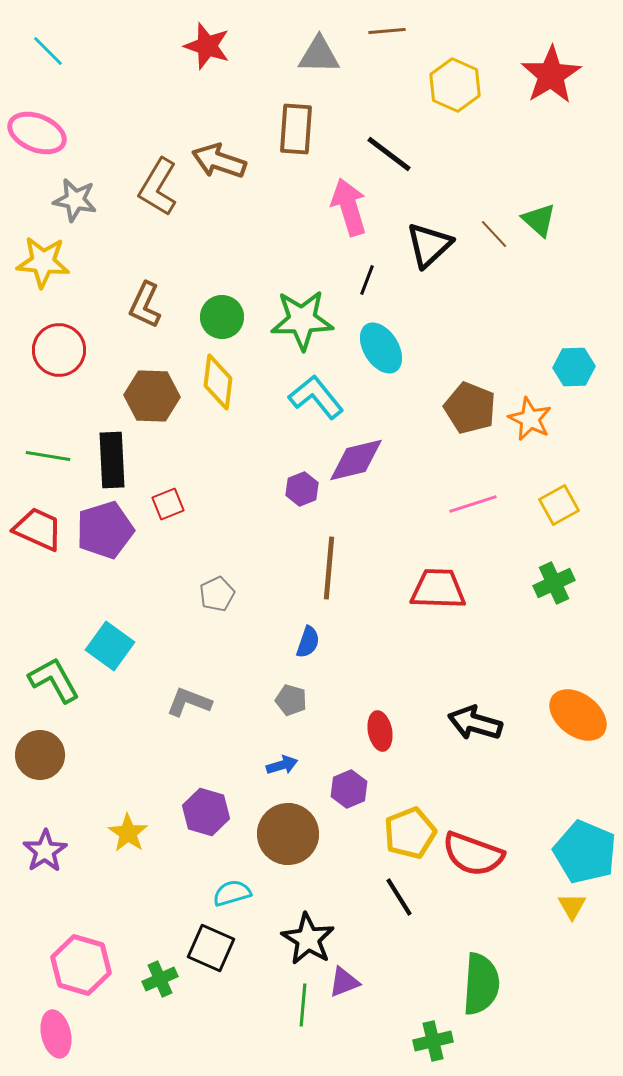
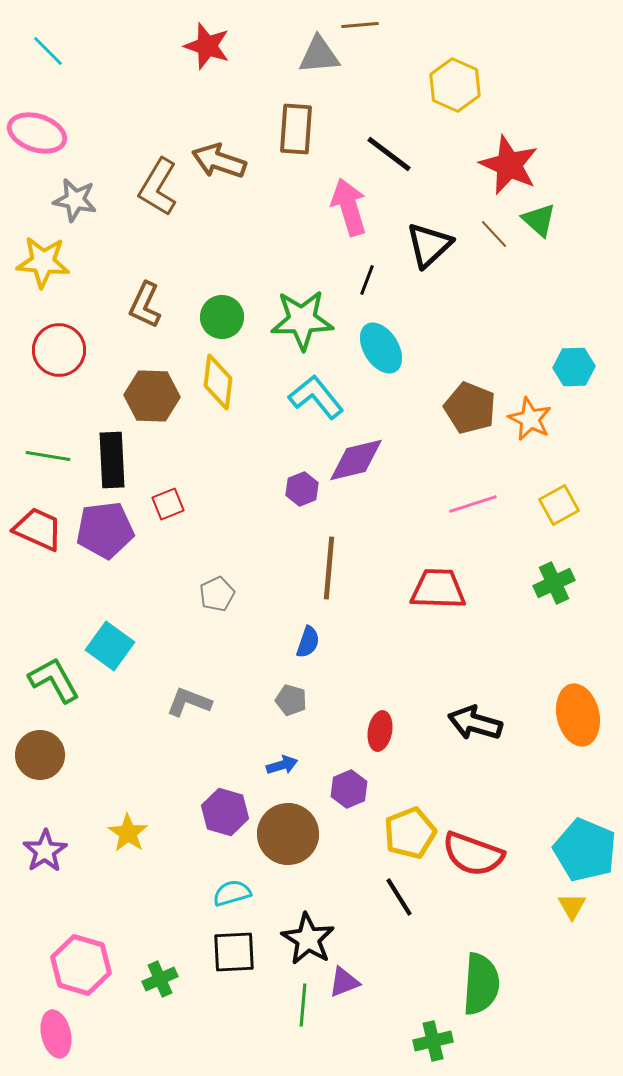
brown line at (387, 31): moved 27 px left, 6 px up
gray triangle at (319, 55): rotated 6 degrees counterclockwise
red star at (551, 75): moved 42 px left, 90 px down; rotated 16 degrees counterclockwise
pink ellipse at (37, 133): rotated 4 degrees counterclockwise
purple pentagon at (105, 530): rotated 10 degrees clockwise
orange ellipse at (578, 715): rotated 40 degrees clockwise
red ellipse at (380, 731): rotated 21 degrees clockwise
purple hexagon at (206, 812): moved 19 px right
cyan pentagon at (585, 852): moved 2 px up
black square at (211, 948): moved 23 px right, 4 px down; rotated 27 degrees counterclockwise
